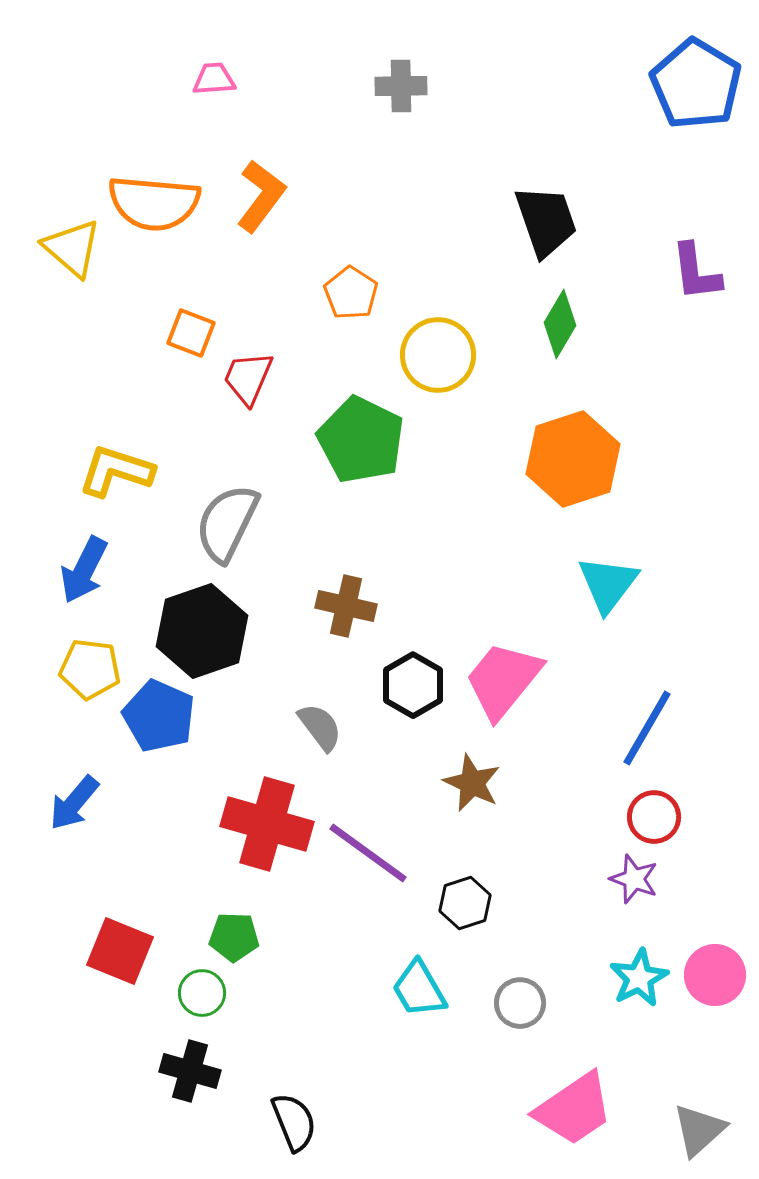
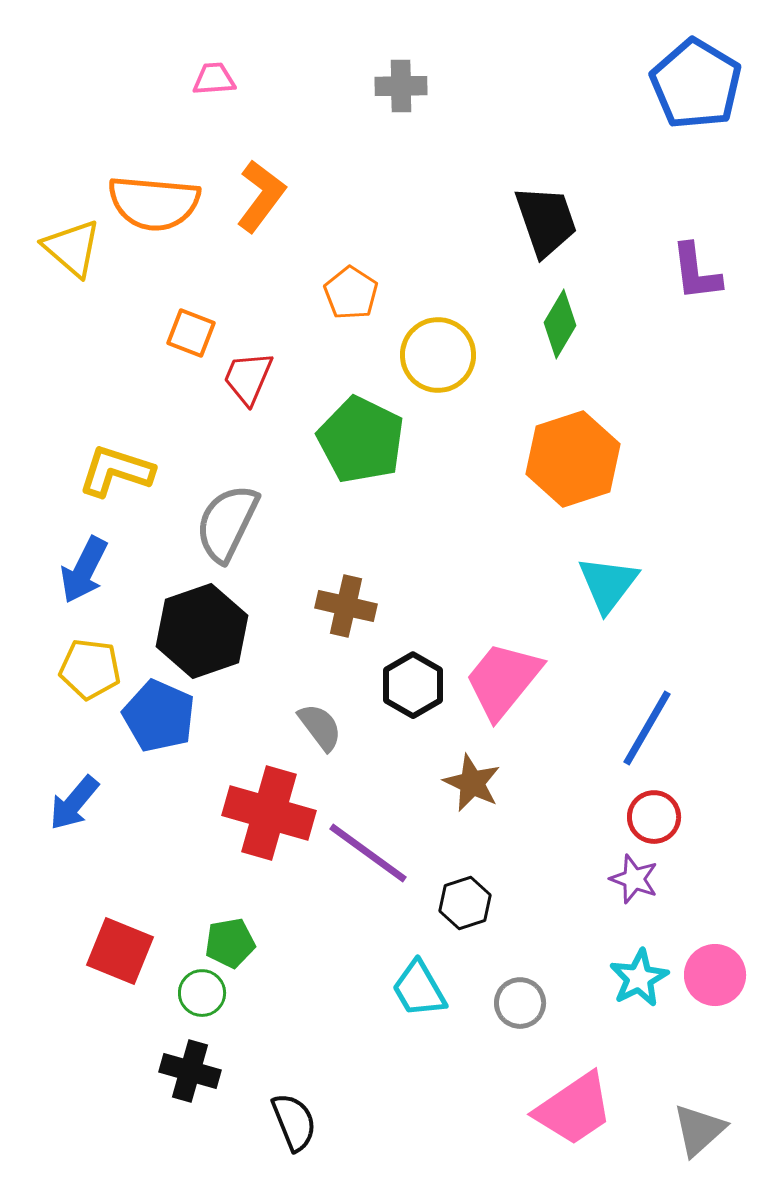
red cross at (267, 824): moved 2 px right, 11 px up
green pentagon at (234, 937): moved 4 px left, 6 px down; rotated 12 degrees counterclockwise
